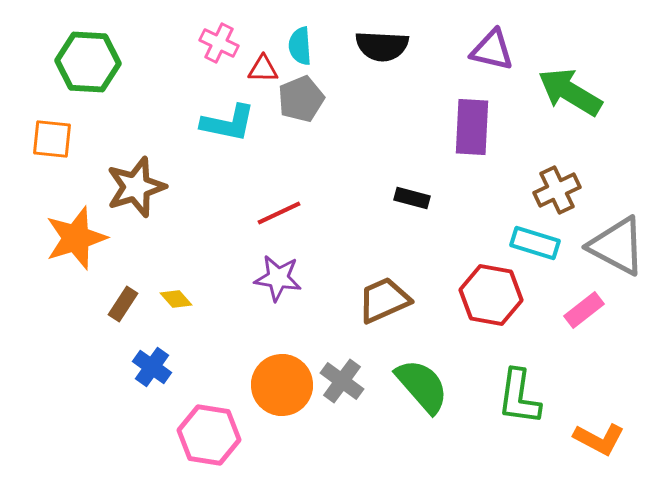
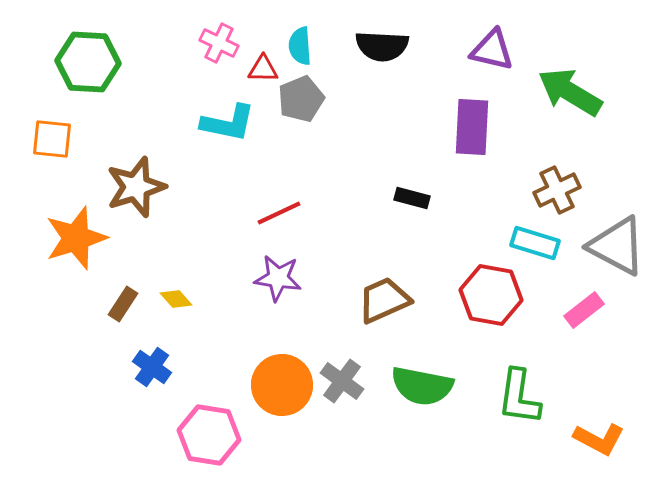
green semicircle: rotated 142 degrees clockwise
